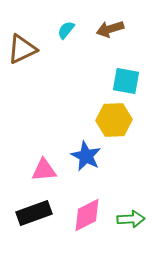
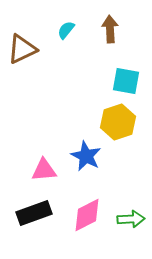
brown arrow: rotated 104 degrees clockwise
yellow hexagon: moved 4 px right, 2 px down; rotated 16 degrees counterclockwise
